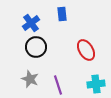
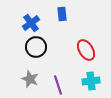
cyan cross: moved 5 px left, 3 px up
